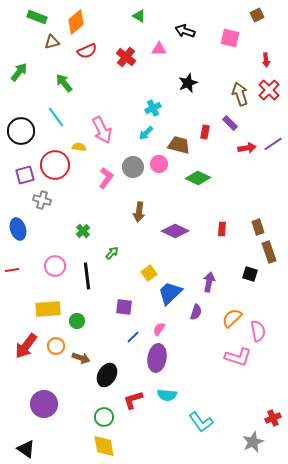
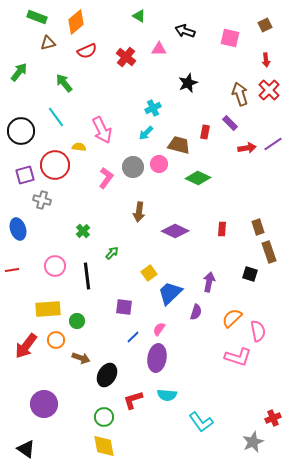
brown square at (257, 15): moved 8 px right, 10 px down
brown triangle at (52, 42): moved 4 px left, 1 px down
orange circle at (56, 346): moved 6 px up
